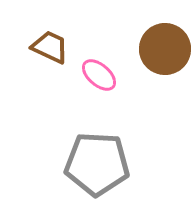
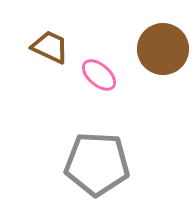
brown circle: moved 2 px left
